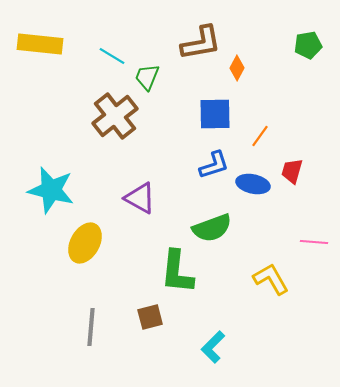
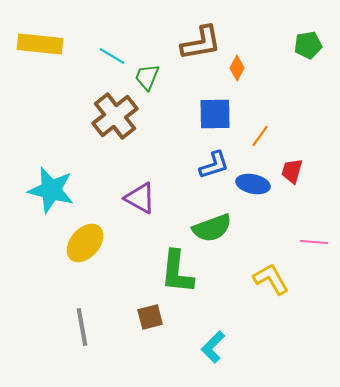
yellow ellipse: rotated 12 degrees clockwise
gray line: moved 9 px left; rotated 15 degrees counterclockwise
